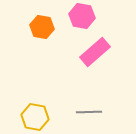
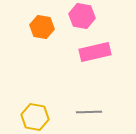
pink rectangle: rotated 28 degrees clockwise
